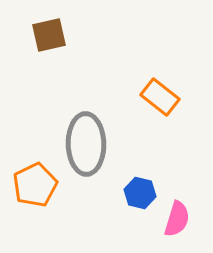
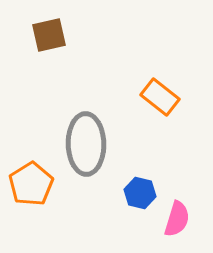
orange pentagon: moved 4 px left, 1 px up; rotated 6 degrees counterclockwise
